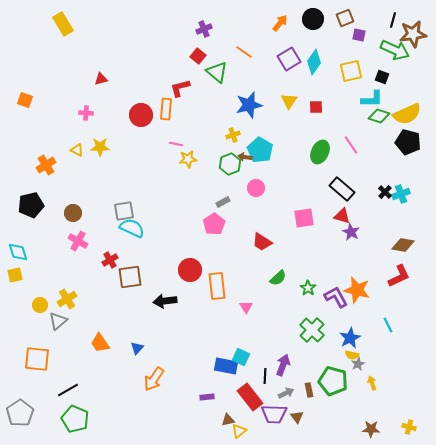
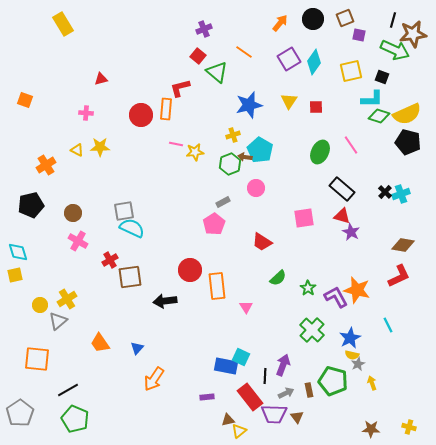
yellow star at (188, 159): moved 7 px right, 7 px up
